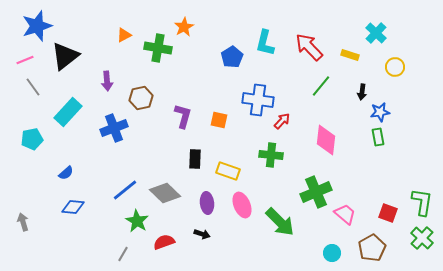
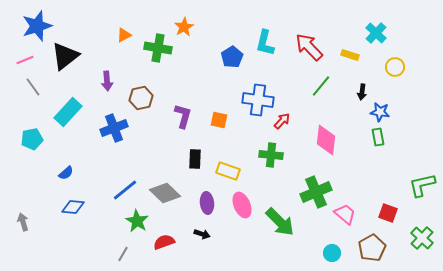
blue star at (380, 112): rotated 18 degrees clockwise
green L-shape at (422, 202): moved 17 px up; rotated 112 degrees counterclockwise
